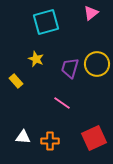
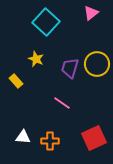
cyan square: rotated 32 degrees counterclockwise
